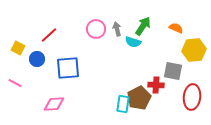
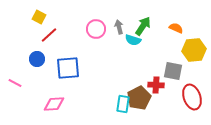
gray arrow: moved 2 px right, 2 px up
cyan semicircle: moved 2 px up
yellow square: moved 21 px right, 31 px up
red ellipse: rotated 25 degrees counterclockwise
